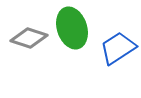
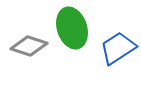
gray diamond: moved 8 px down
